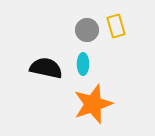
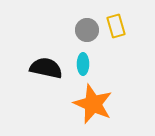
orange star: rotated 30 degrees counterclockwise
